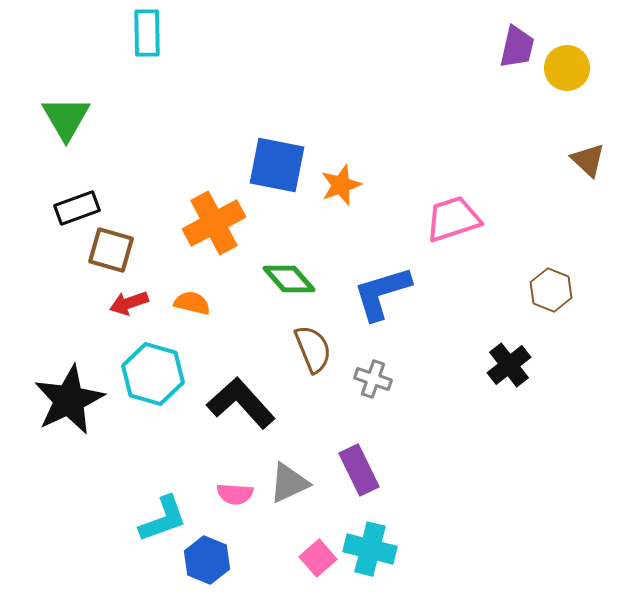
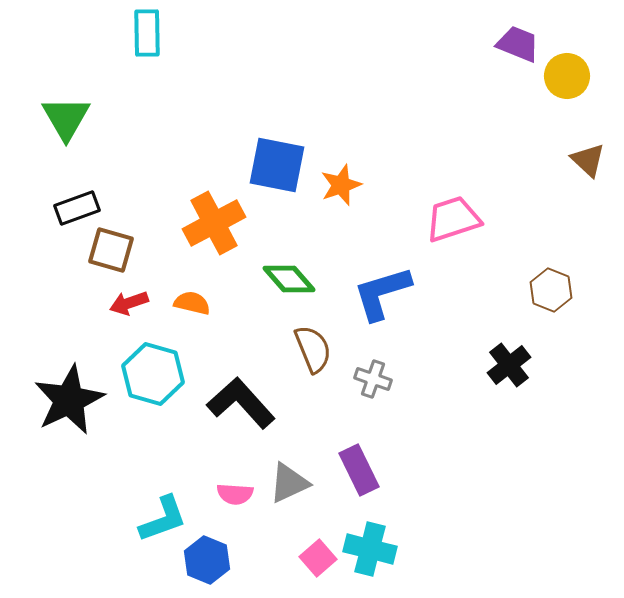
purple trapezoid: moved 1 px right, 3 px up; rotated 81 degrees counterclockwise
yellow circle: moved 8 px down
